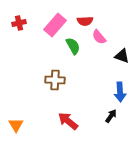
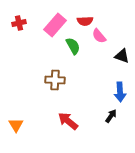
pink semicircle: moved 1 px up
